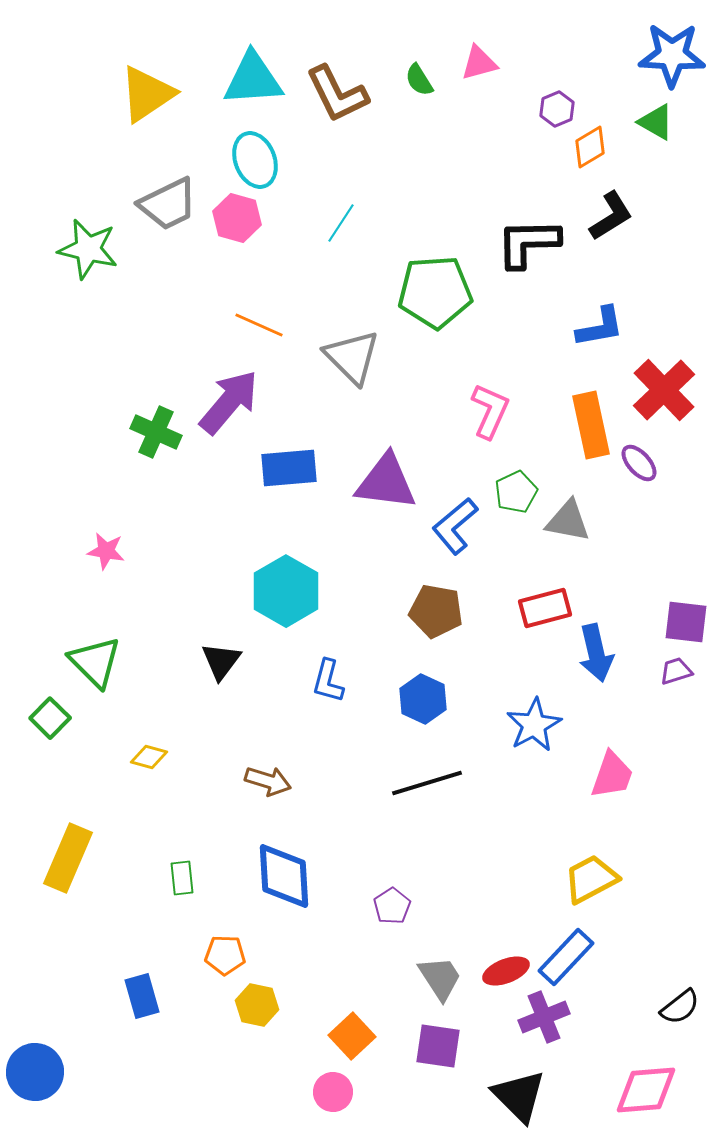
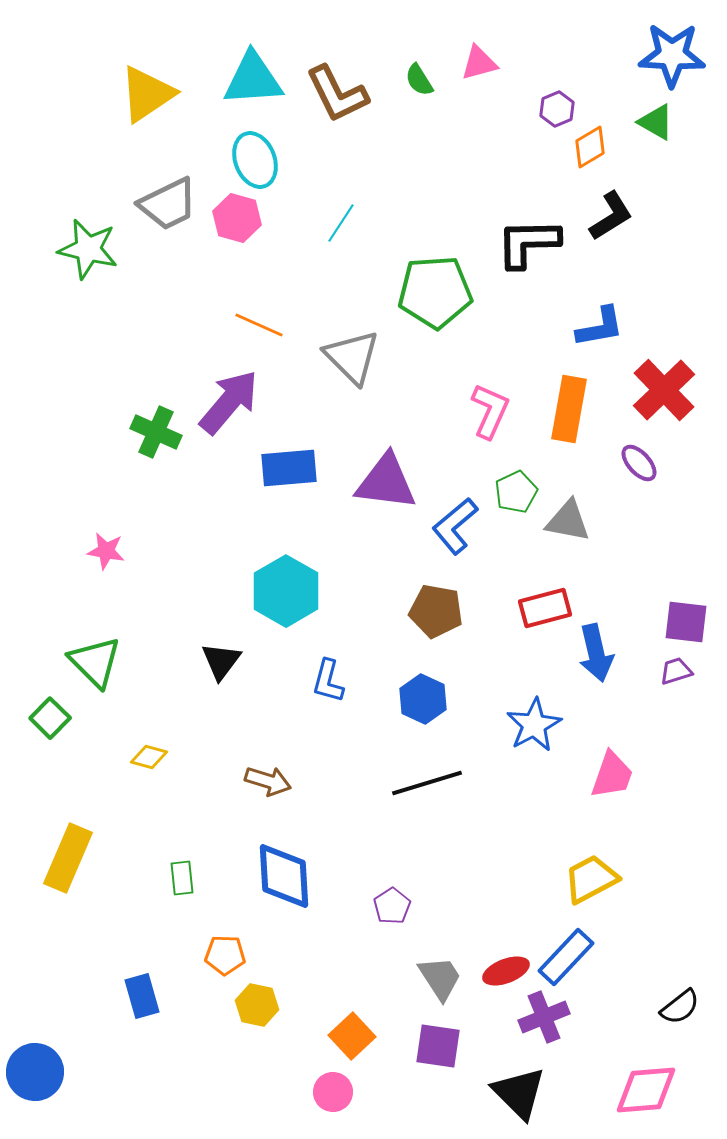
orange rectangle at (591, 425): moved 22 px left, 16 px up; rotated 22 degrees clockwise
black triangle at (519, 1096): moved 3 px up
